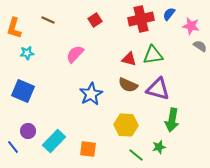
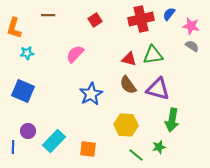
brown line: moved 5 px up; rotated 24 degrees counterclockwise
gray semicircle: moved 8 px left
brown semicircle: rotated 30 degrees clockwise
blue line: rotated 40 degrees clockwise
